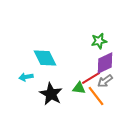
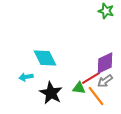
green star: moved 7 px right, 30 px up; rotated 28 degrees clockwise
black star: moved 1 px up
